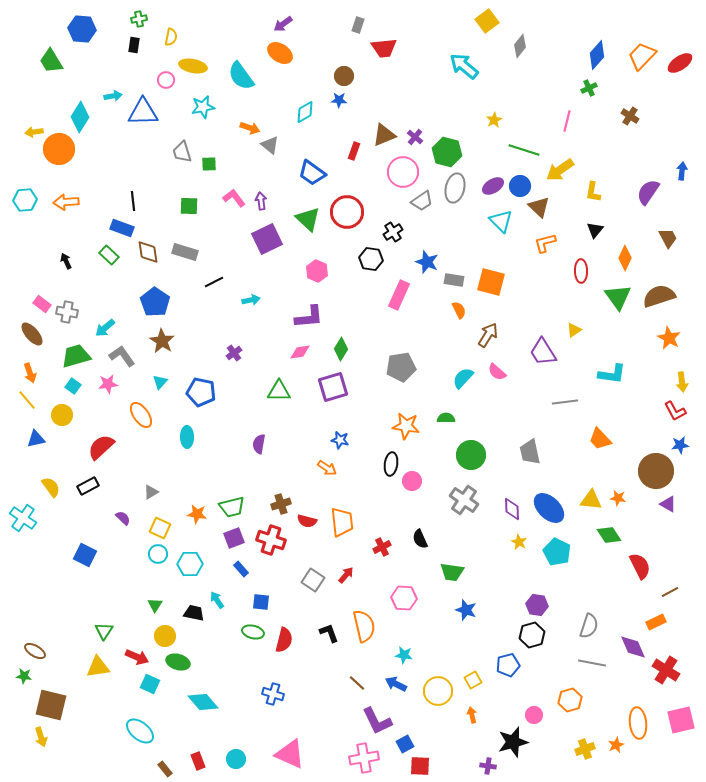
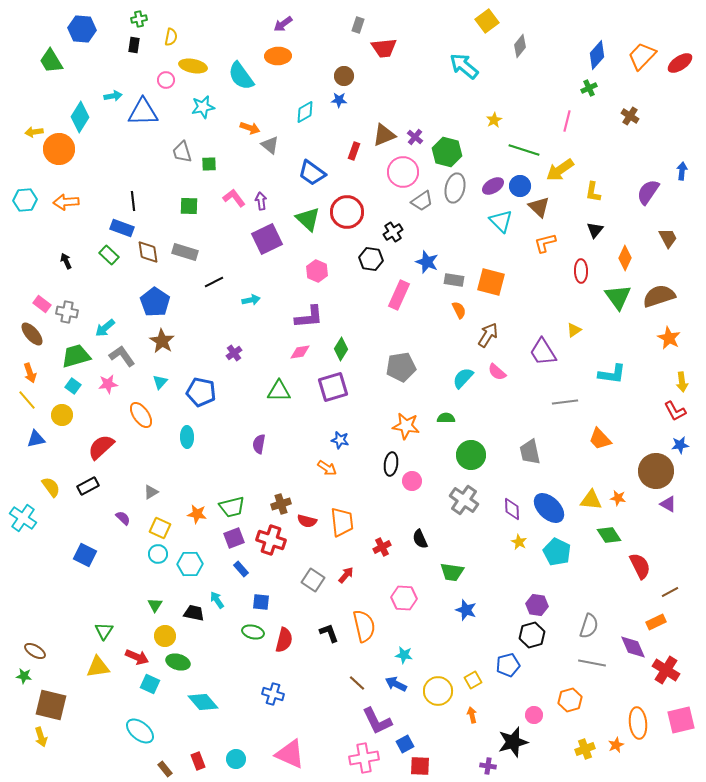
orange ellipse at (280, 53): moved 2 px left, 3 px down; rotated 35 degrees counterclockwise
